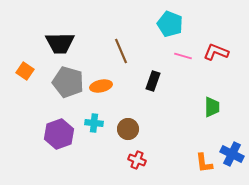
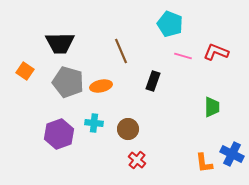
red cross: rotated 18 degrees clockwise
